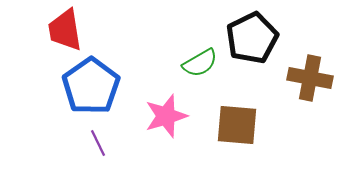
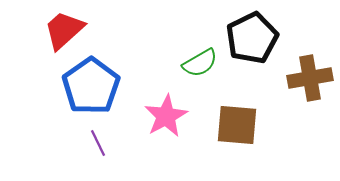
red trapezoid: moved 1 px left; rotated 57 degrees clockwise
brown cross: rotated 21 degrees counterclockwise
pink star: rotated 12 degrees counterclockwise
